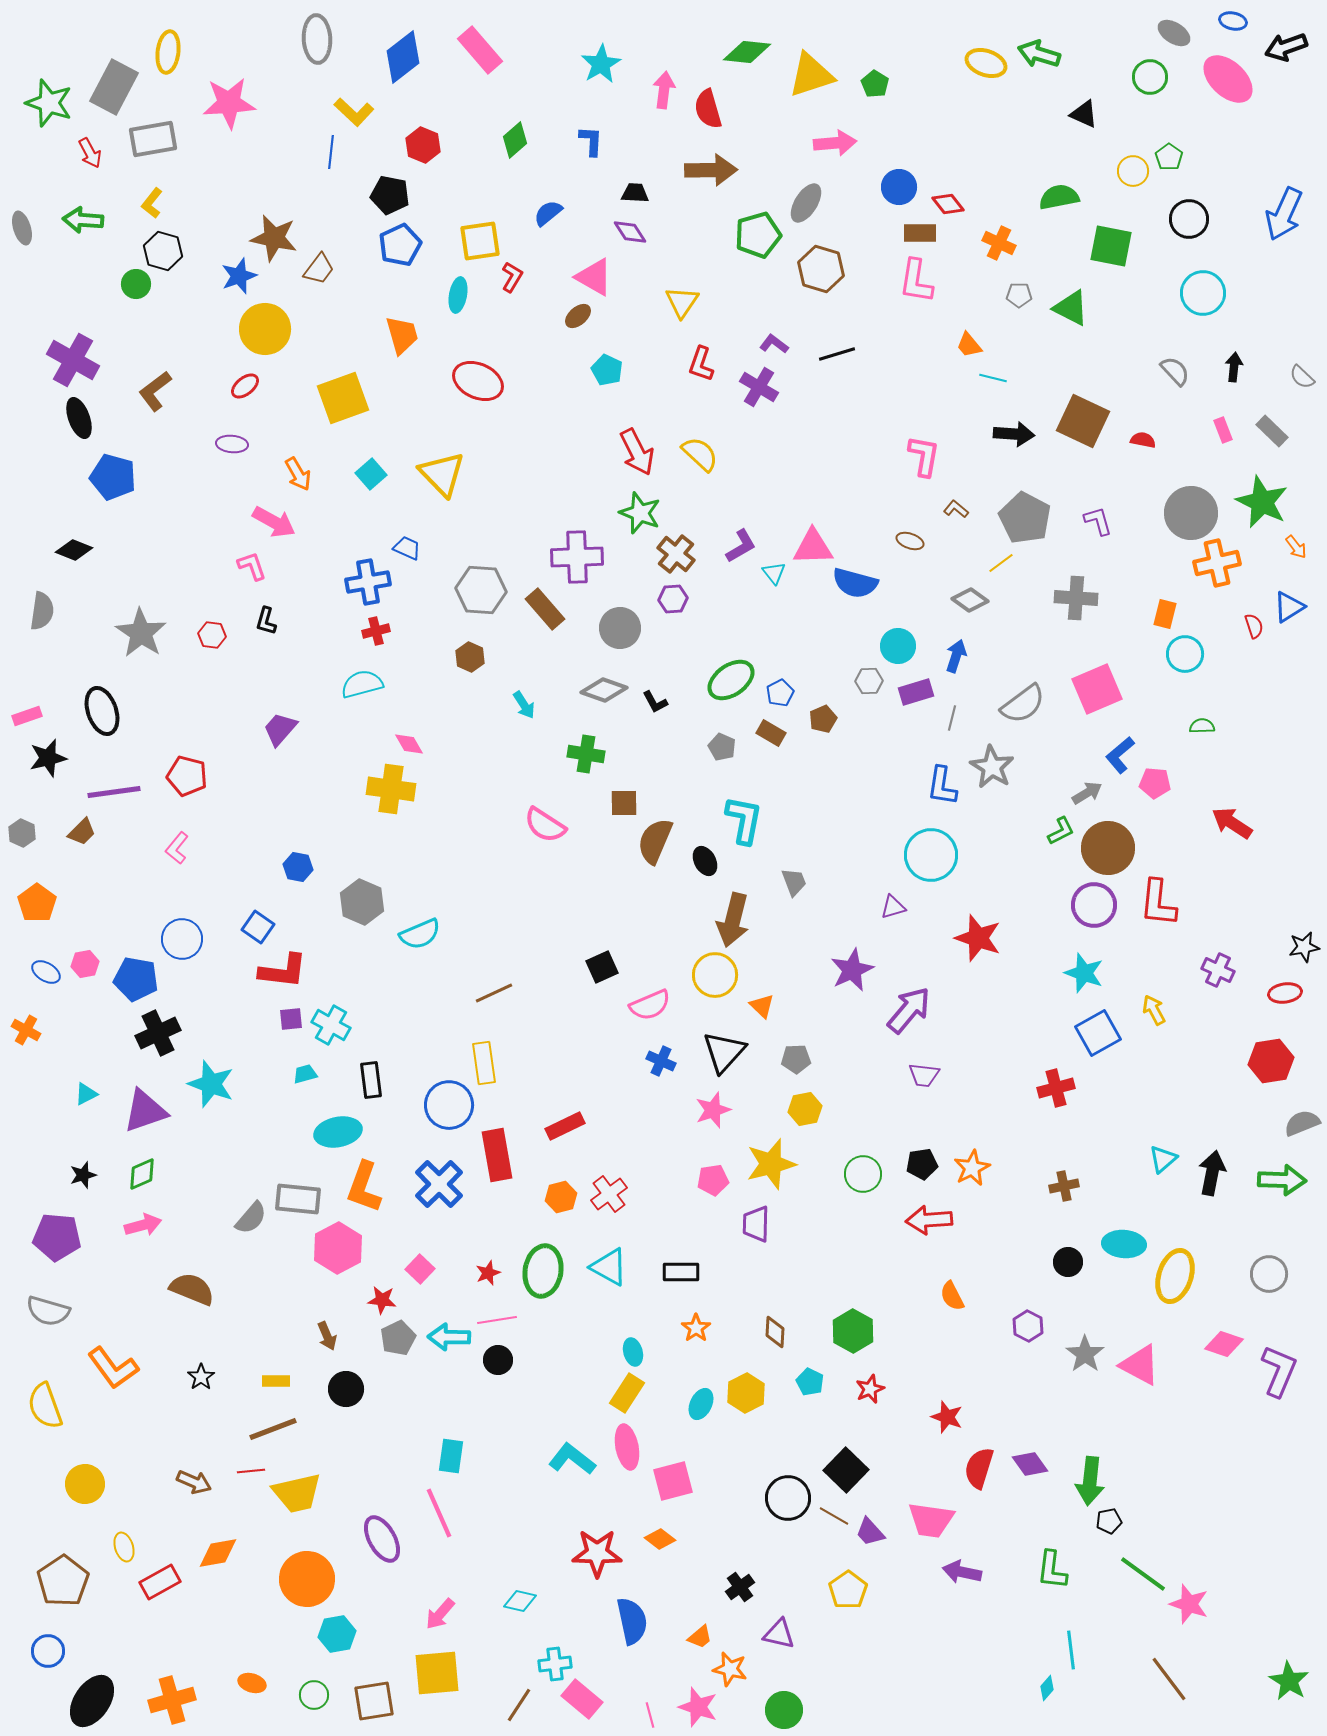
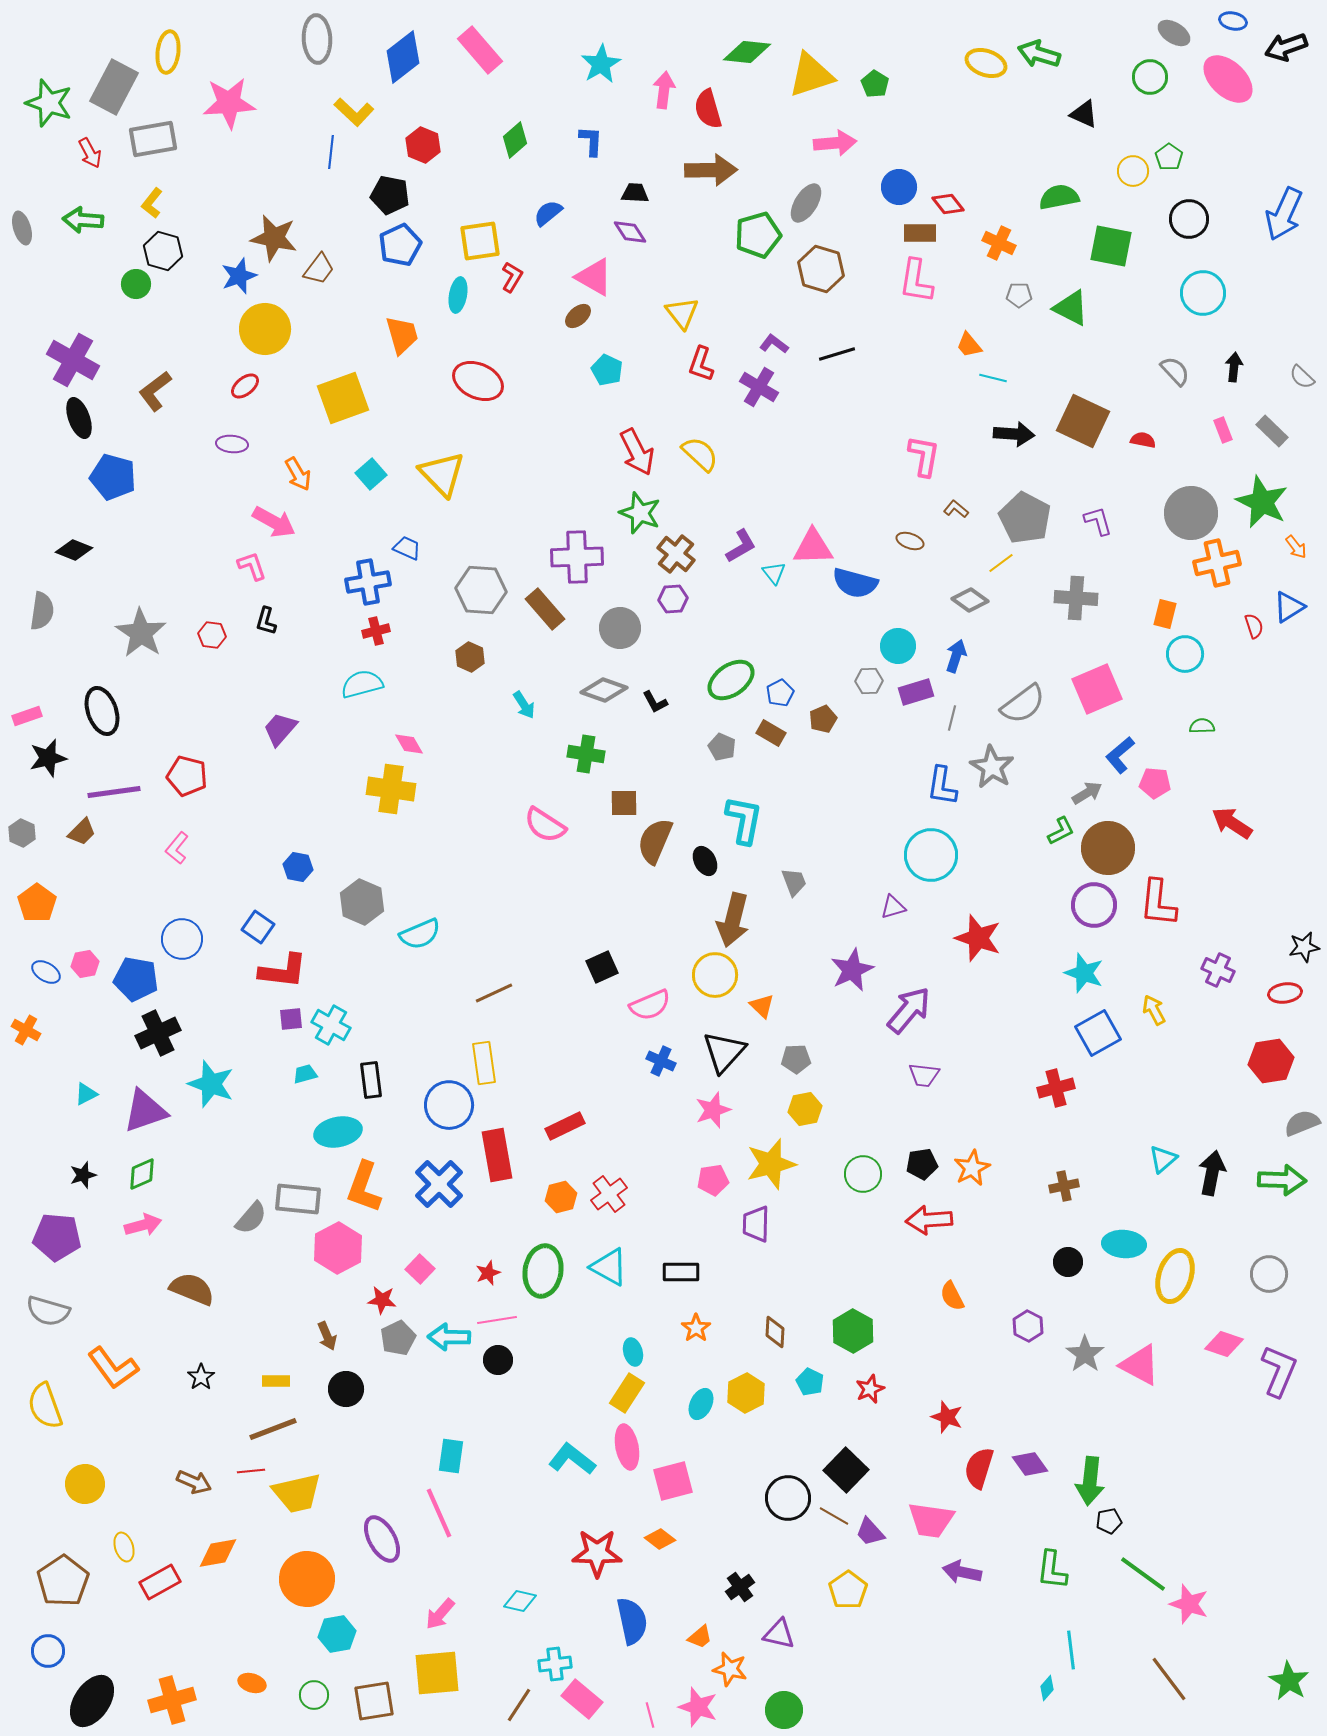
yellow triangle at (682, 302): moved 11 px down; rotated 12 degrees counterclockwise
